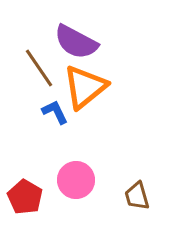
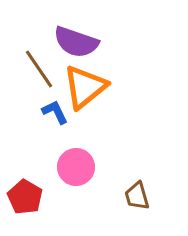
purple semicircle: rotated 9 degrees counterclockwise
brown line: moved 1 px down
pink circle: moved 13 px up
